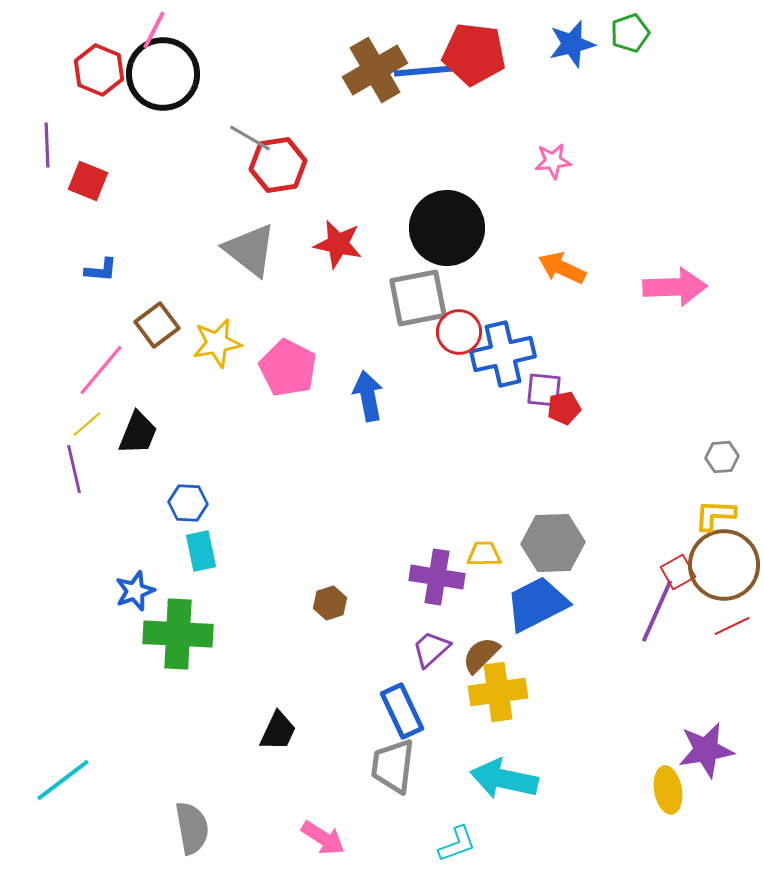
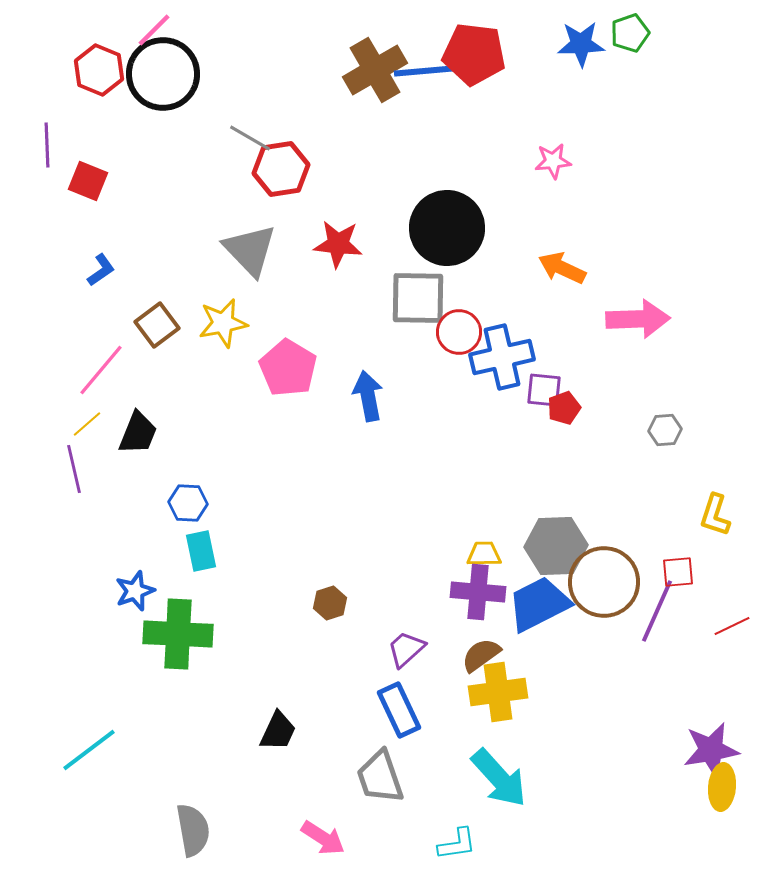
pink line at (154, 30): rotated 18 degrees clockwise
blue star at (572, 44): moved 9 px right; rotated 12 degrees clockwise
red hexagon at (278, 165): moved 3 px right, 4 px down
red star at (338, 244): rotated 6 degrees counterclockwise
gray triangle at (250, 250): rotated 8 degrees clockwise
blue L-shape at (101, 270): rotated 40 degrees counterclockwise
pink arrow at (675, 287): moved 37 px left, 32 px down
gray square at (418, 298): rotated 12 degrees clockwise
yellow star at (217, 343): moved 6 px right, 20 px up
blue cross at (503, 354): moved 1 px left, 3 px down
pink pentagon at (288, 368): rotated 4 degrees clockwise
red pentagon at (564, 408): rotated 8 degrees counterclockwise
gray hexagon at (722, 457): moved 57 px left, 27 px up
yellow L-shape at (715, 515): rotated 75 degrees counterclockwise
gray hexagon at (553, 543): moved 3 px right, 3 px down
brown circle at (724, 565): moved 120 px left, 17 px down
red square at (678, 572): rotated 24 degrees clockwise
purple cross at (437, 577): moved 41 px right, 15 px down; rotated 4 degrees counterclockwise
blue trapezoid at (537, 604): moved 2 px right
purple trapezoid at (431, 649): moved 25 px left
brown semicircle at (481, 655): rotated 9 degrees clockwise
blue rectangle at (402, 711): moved 3 px left, 1 px up
purple star at (706, 750): moved 5 px right
gray trapezoid at (393, 766): moved 13 px left, 11 px down; rotated 26 degrees counterclockwise
cyan arrow at (504, 779): moved 5 px left, 1 px up; rotated 144 degrees counterclockwise
cyan line at (63, 780): moved 26 px right, 30 px up
yellow ellipse at (668, 790): moved 54 px right, 3 px up; rotated 15 degrees clockwise
gray semicircle at (192, 828): moved 1 px right, 2 px down
cyan L-shape at (457, 844): rotated 12 degrees clockwise
